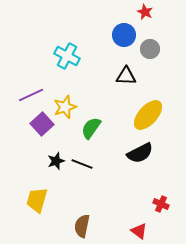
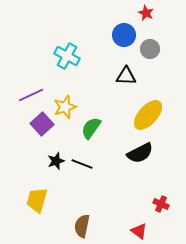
red star: moved 1 px right, 1 px down
